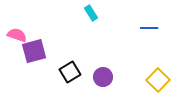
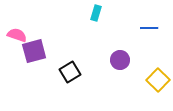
cyan rectangle: moved 5 px right; rotated 49 degrees clockwise
purple circle: moved 17 px right, 17 px up
